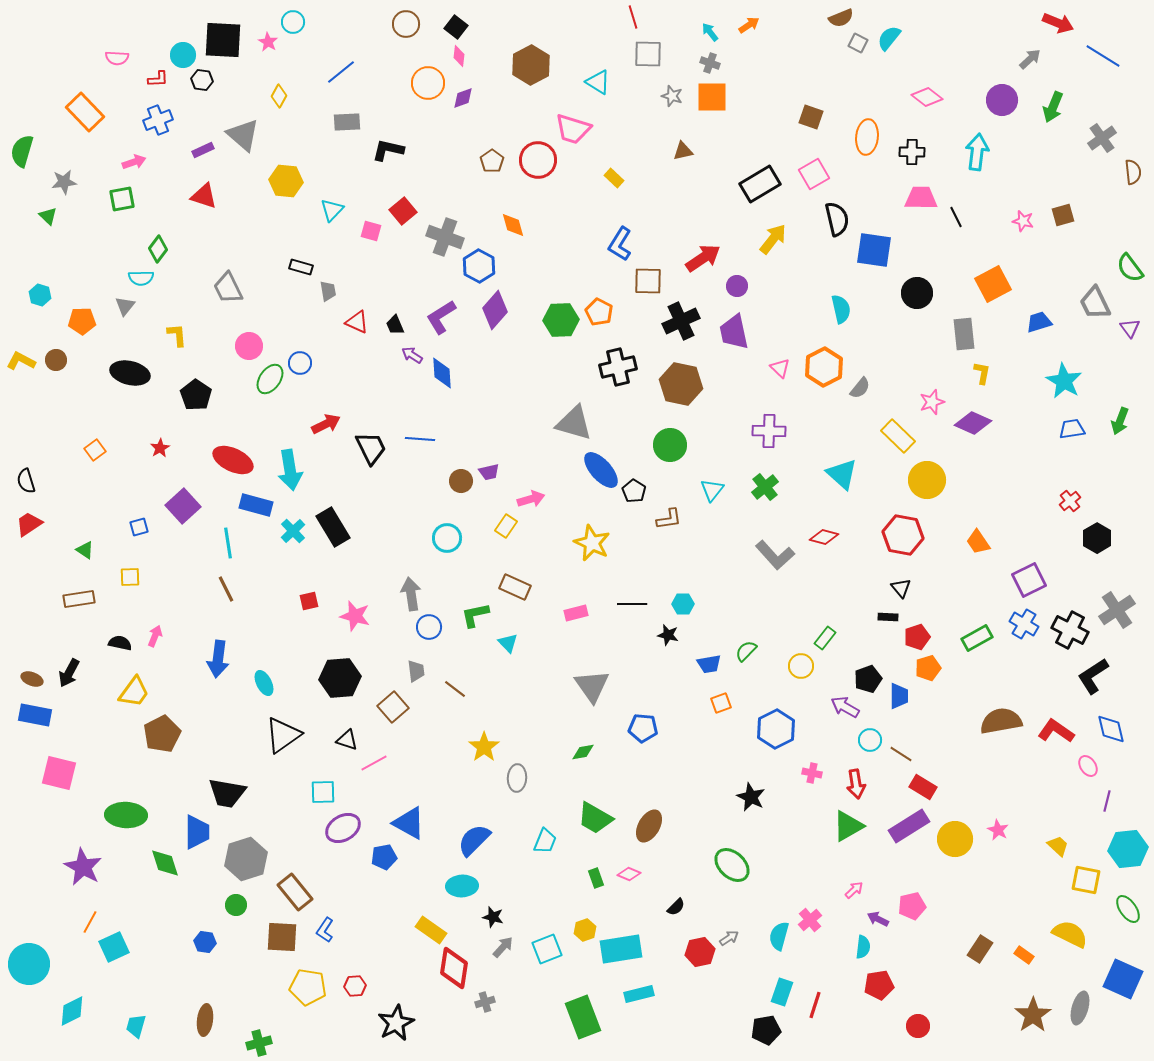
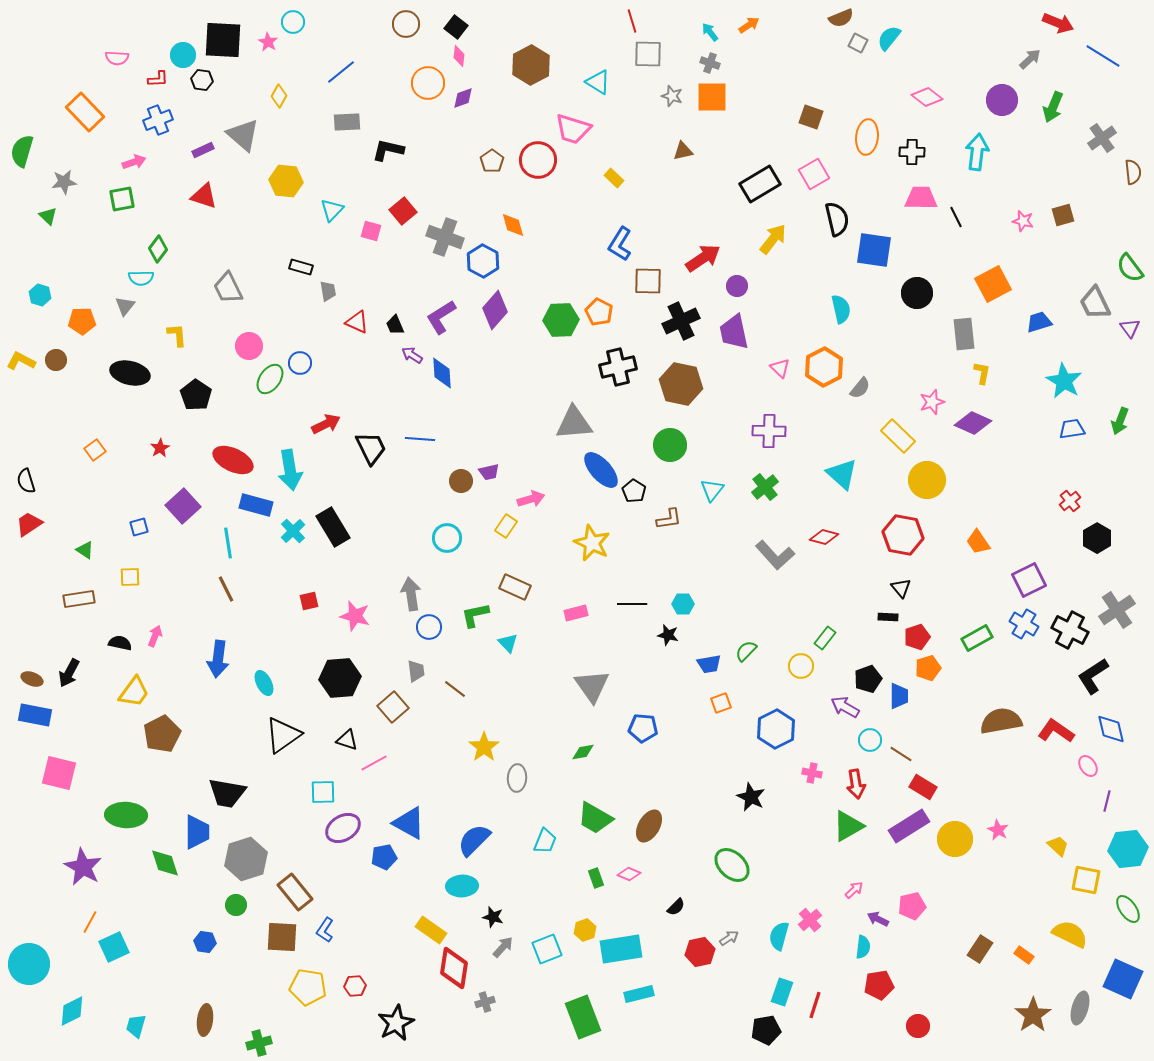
red line at (633, 17): moved 1 px left, 4 px down
blue hexagon at (479, 266): moved 4 px right, 5 px up
gray triangle at (574, 423): rotated 21 degrees counterclockwise
